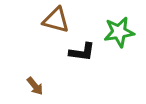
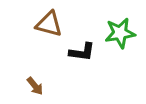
brown triangle: moved 7 px left, 4 px down
green star: moved 1 px right, 1 px down
